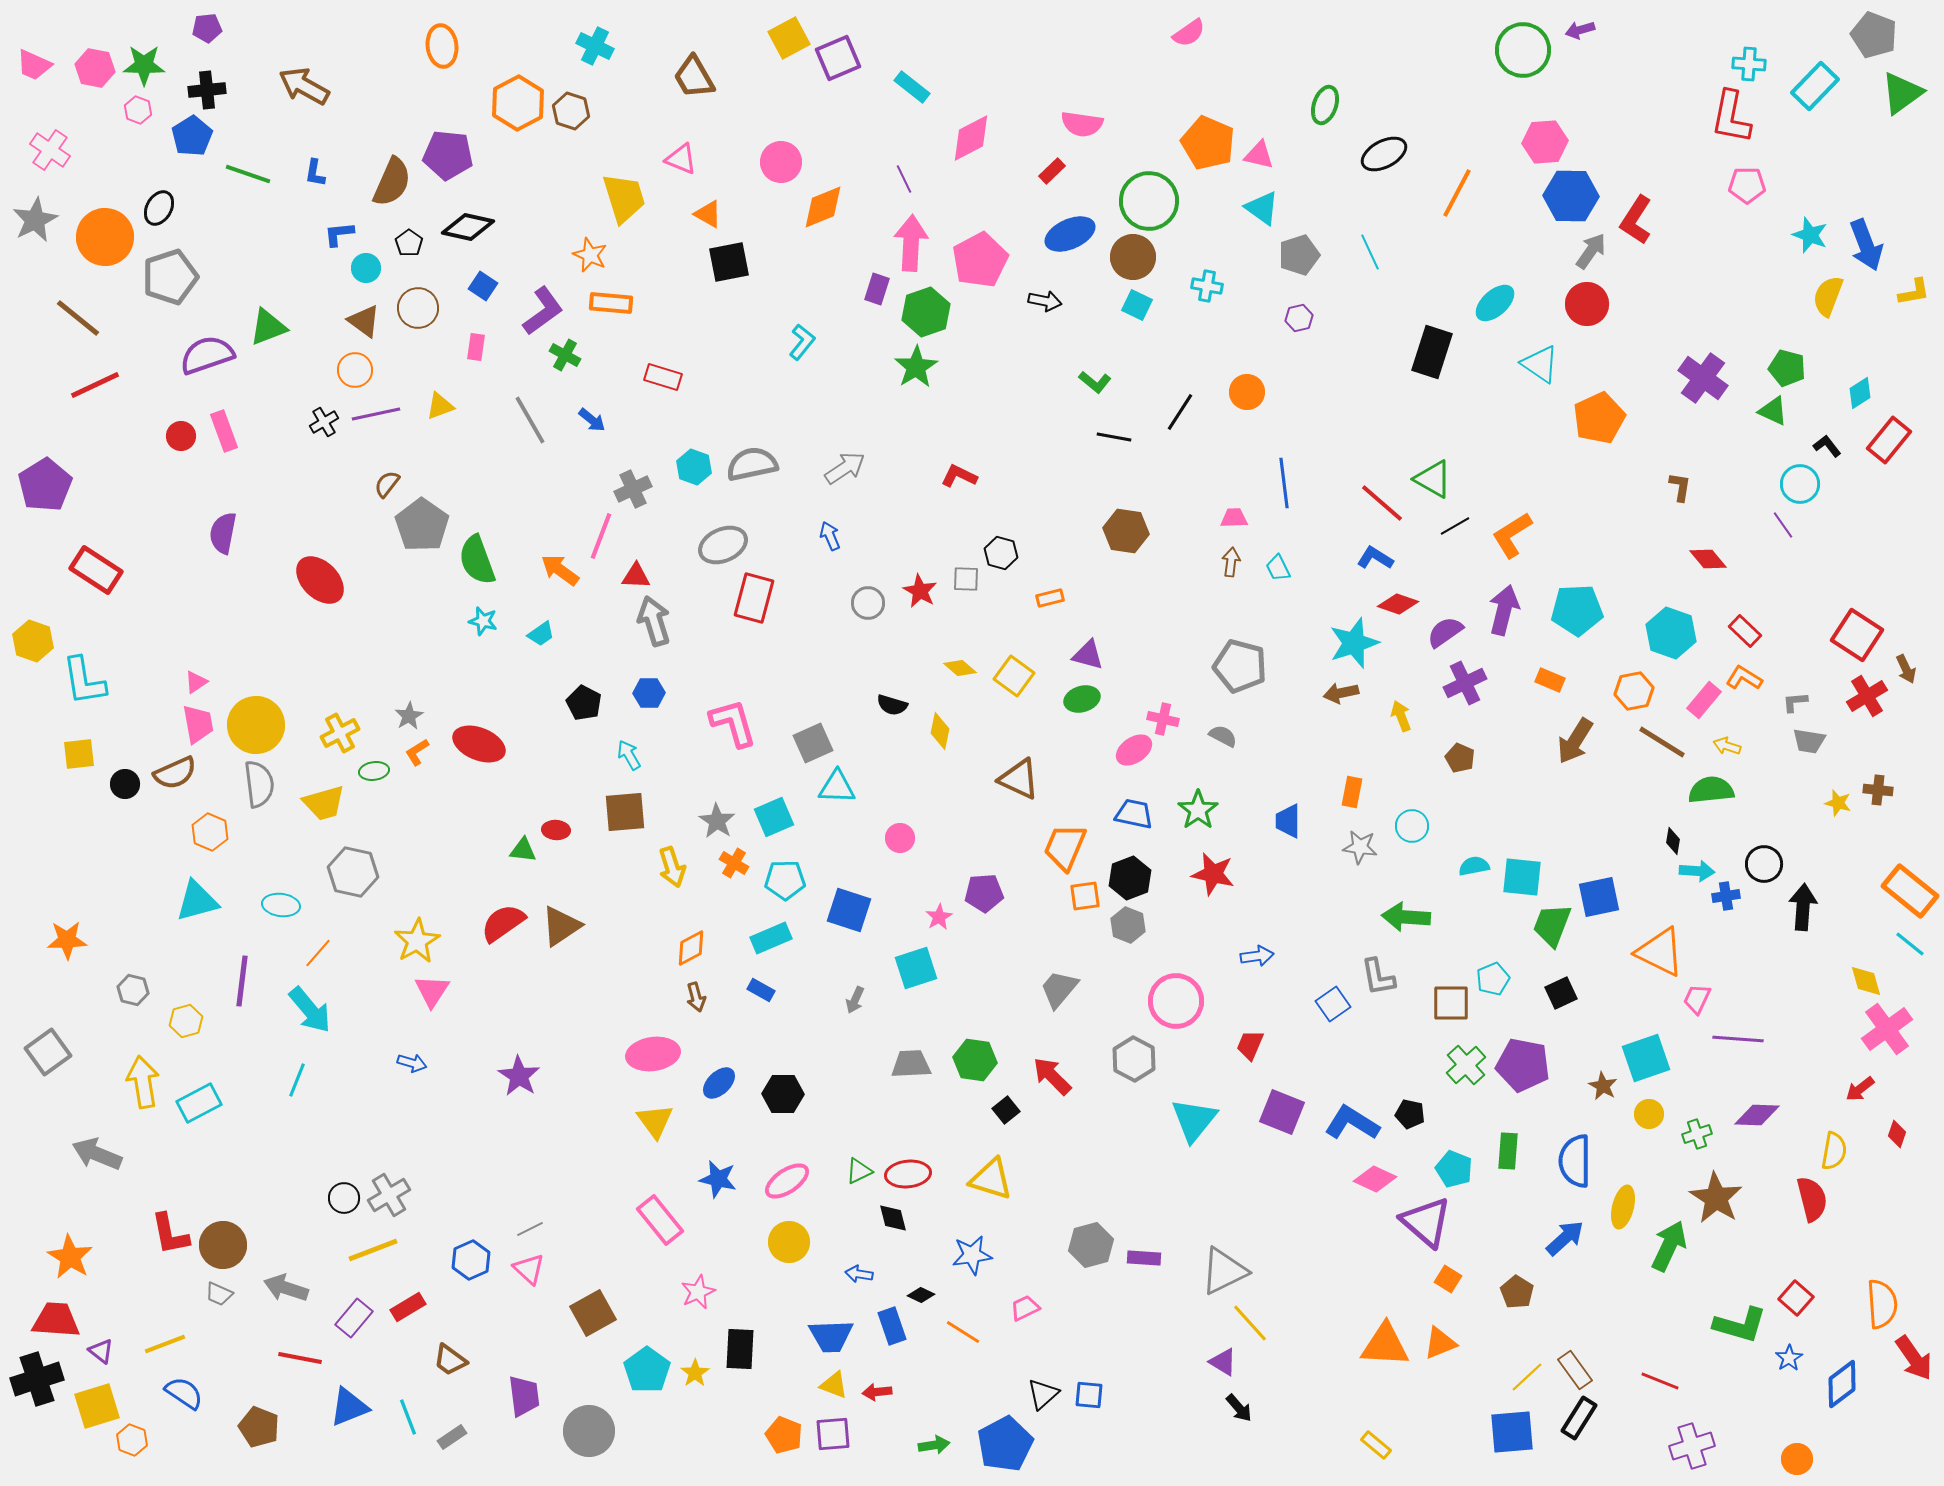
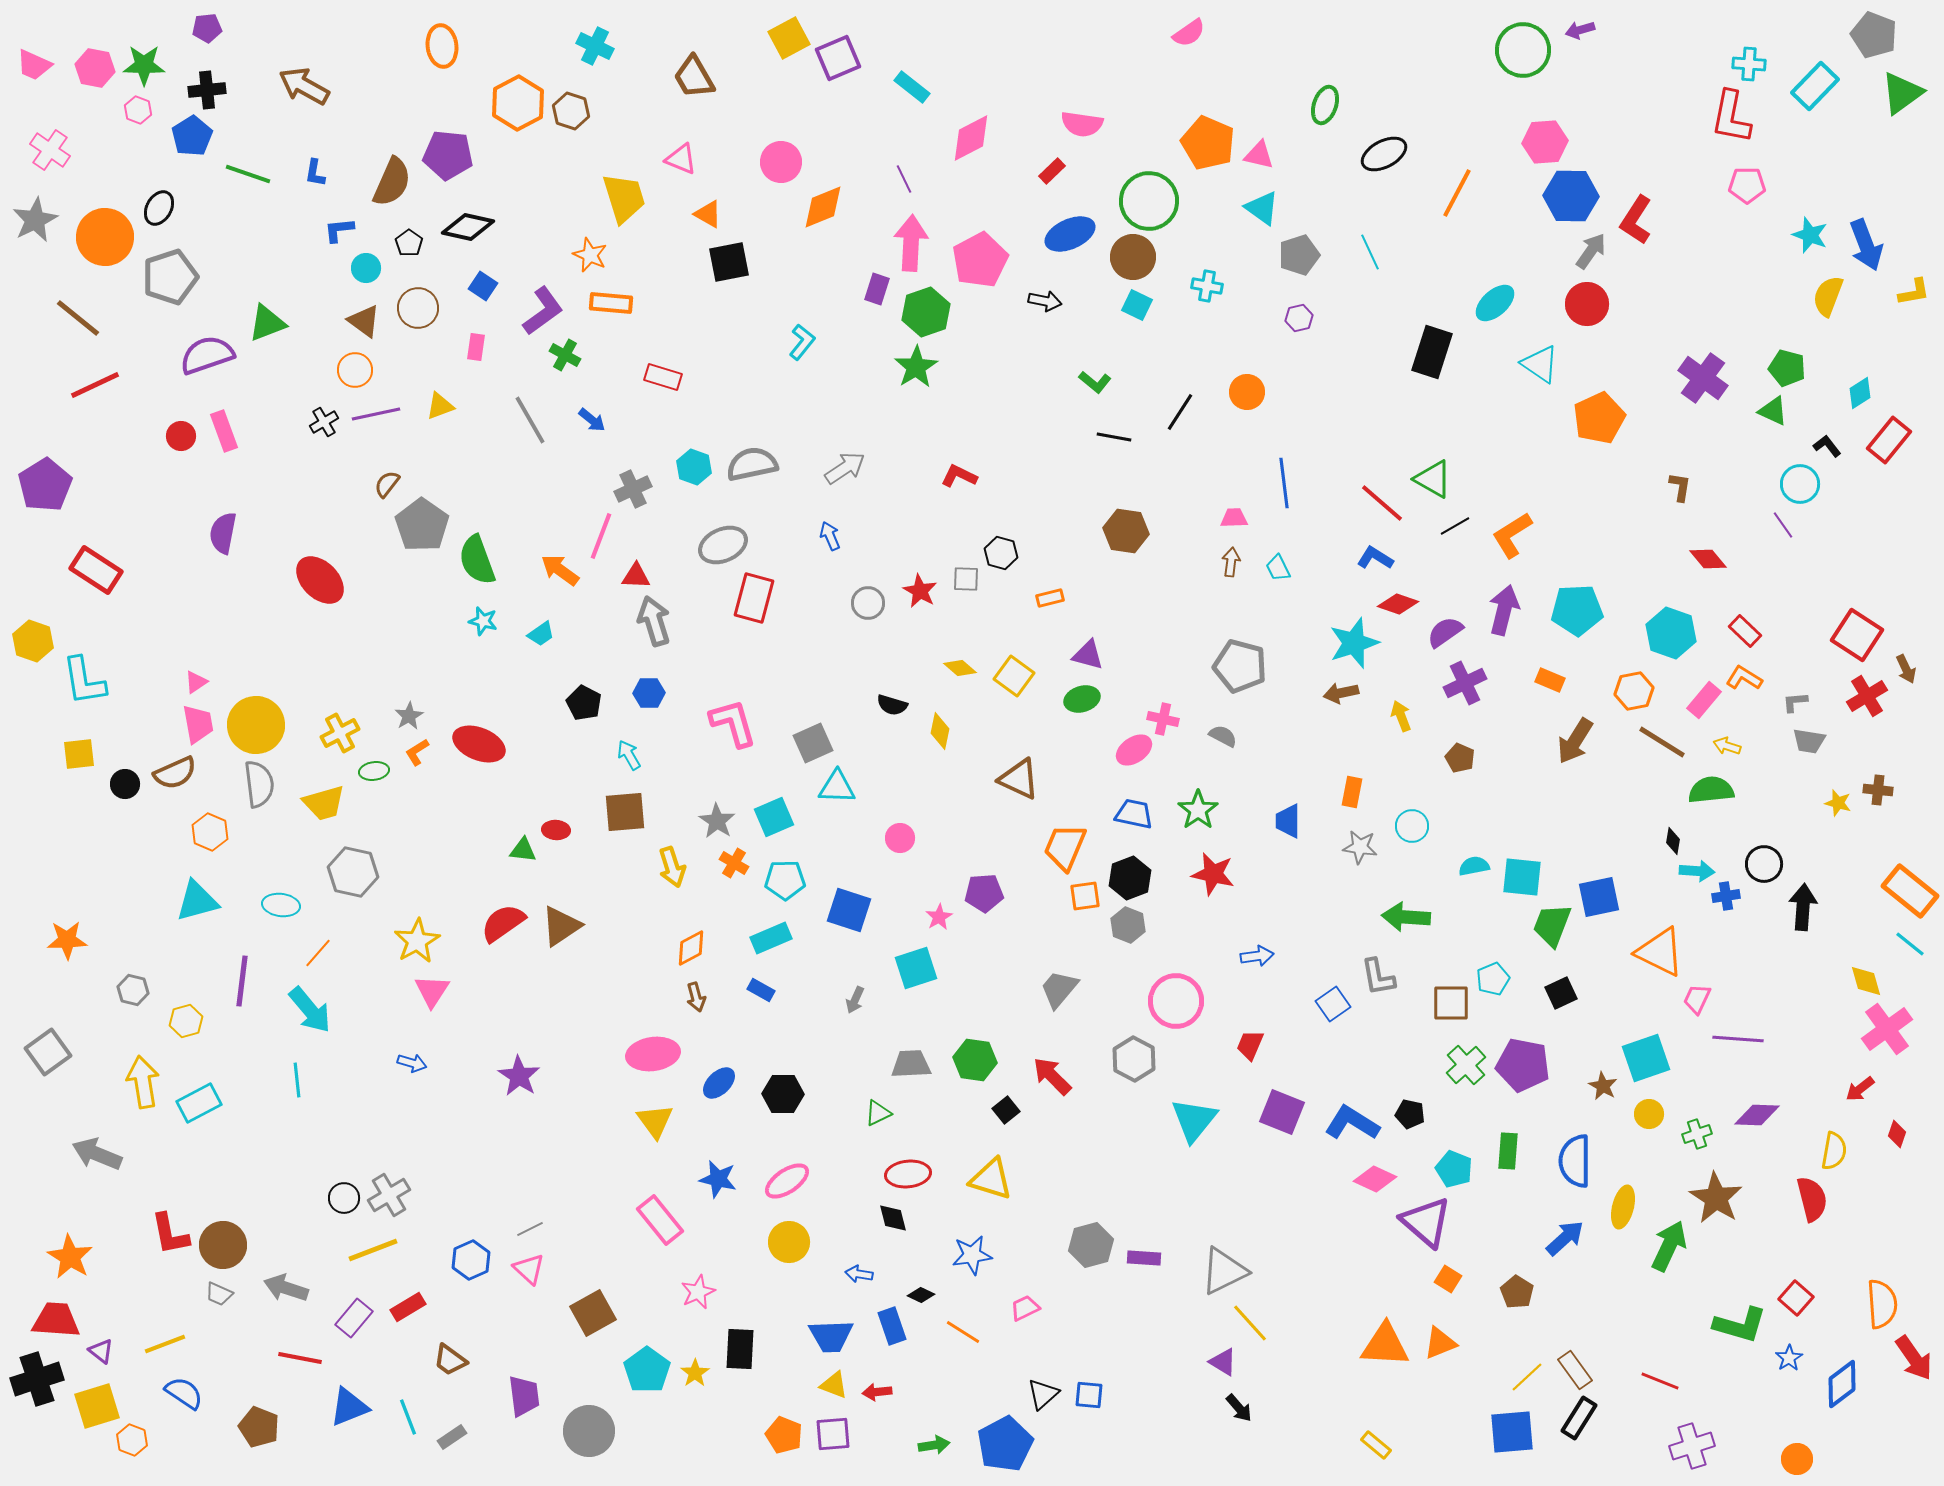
blue L-shape at (339, 234): moved 4 px up
green triangle at (268, 327): moved 1 px left, 4 px up
cyan line at (297, 1080): rotated 28 degrees counterclockwise
green triangle at (859, 1171): moved 19 px right, 58 px up
